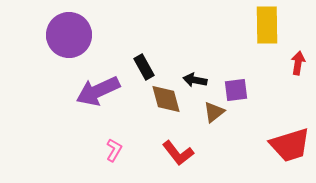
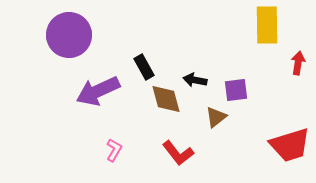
brown triangle: moved 2 px right, 5 px down
